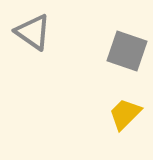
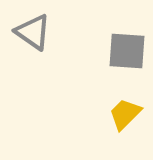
gray square: rotated 15 degrees counterclockwise
